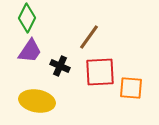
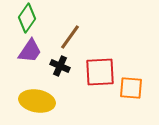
green diamond: rotated 8 degrees clockwise
brown line: moved 19 px left
